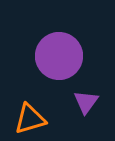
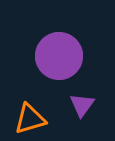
purple triangle: moved 4 px left, 3 px down
